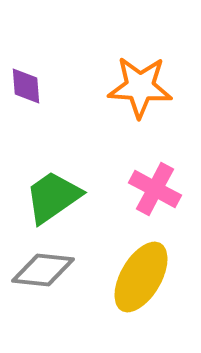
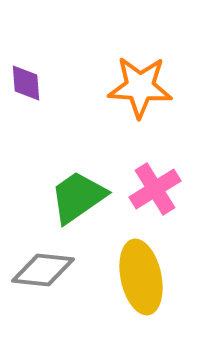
purple diamond: moved 3 px up
pink cross: rotated 30 degrees clockwise
green trapezoid: moved 25 px right
yellow ellipse: rotated 42 degrees counterclockwise
